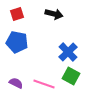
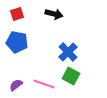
purple semicircle: moved 2 px down; rotated 64 degrees counterclockwise
